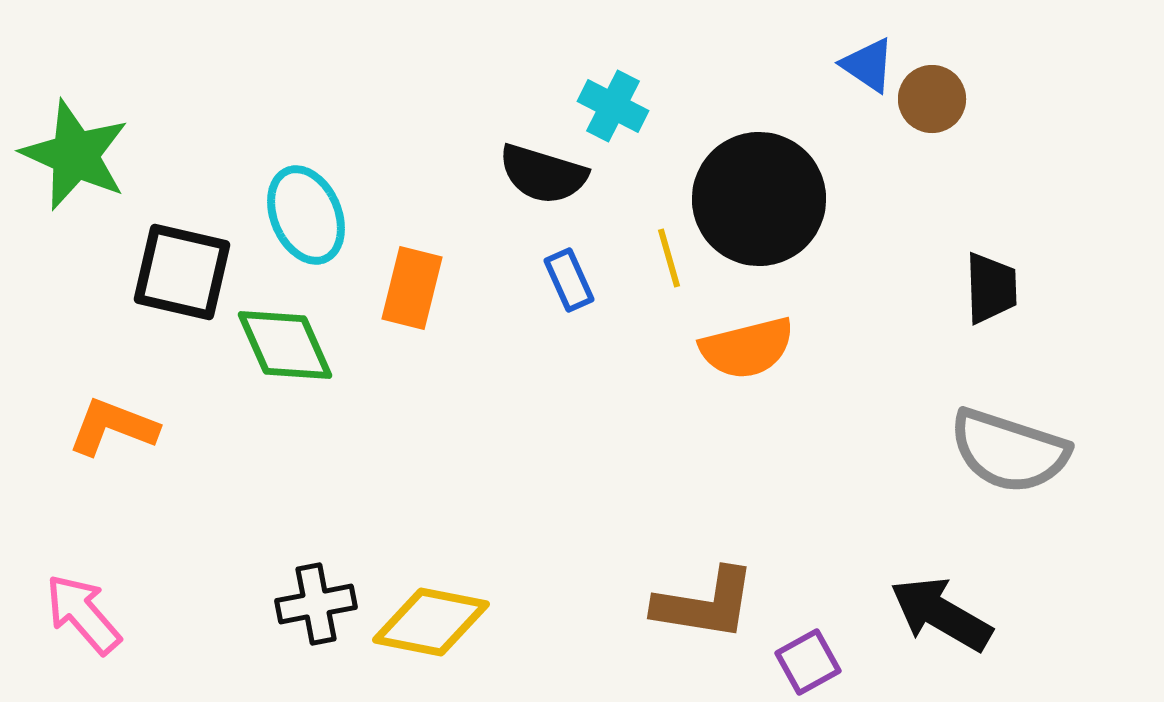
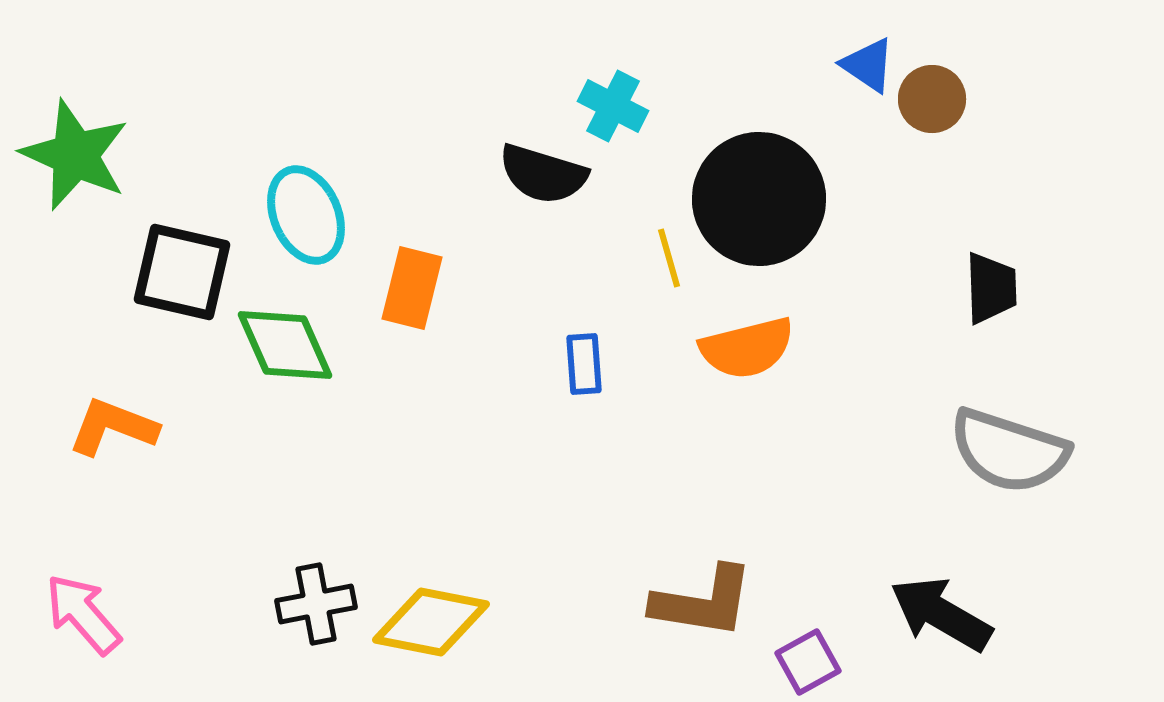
blue rectangle: moved 15 px right, 84 px down; rotated 20 degrees clockwise
brown L-shape: moved 2 px left, 2 px up
